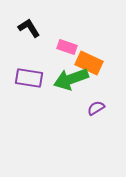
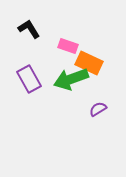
black L-shape: moved 1 px down
pink rectangle: moved 1 px right, 1 px up
purple rectangle: moved 1 px down; rotated 52 degrees clockwise
purple semicircle: moved 2 px right, 1 px down
